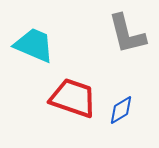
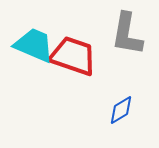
gray L-shape: rotated 24 degrees clockwise
red trapezoid: moved 42 px up
